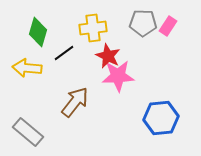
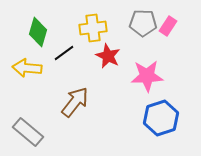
pink star: moved 29 px right
blue hexagon: rotated 12 degrees counterclockwise
